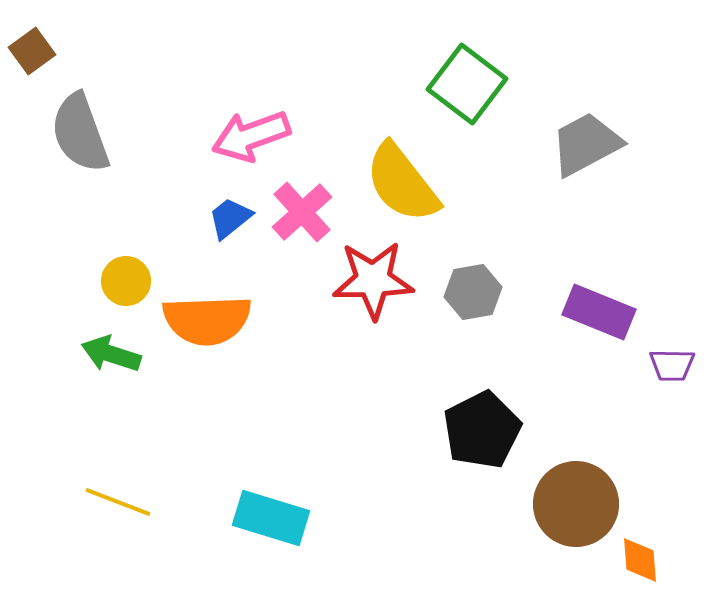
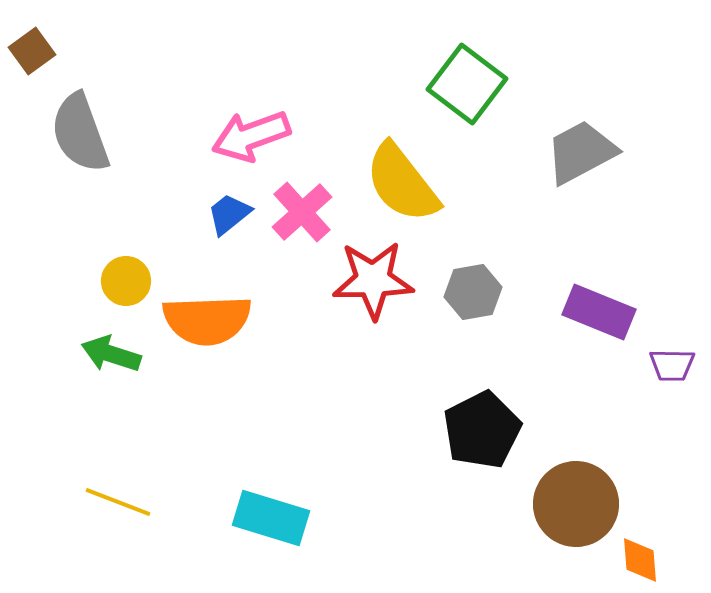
gray trapezoid: moved 5 px left, 8 px down
blue trapezoid: moved 1 px left, 4 px up
